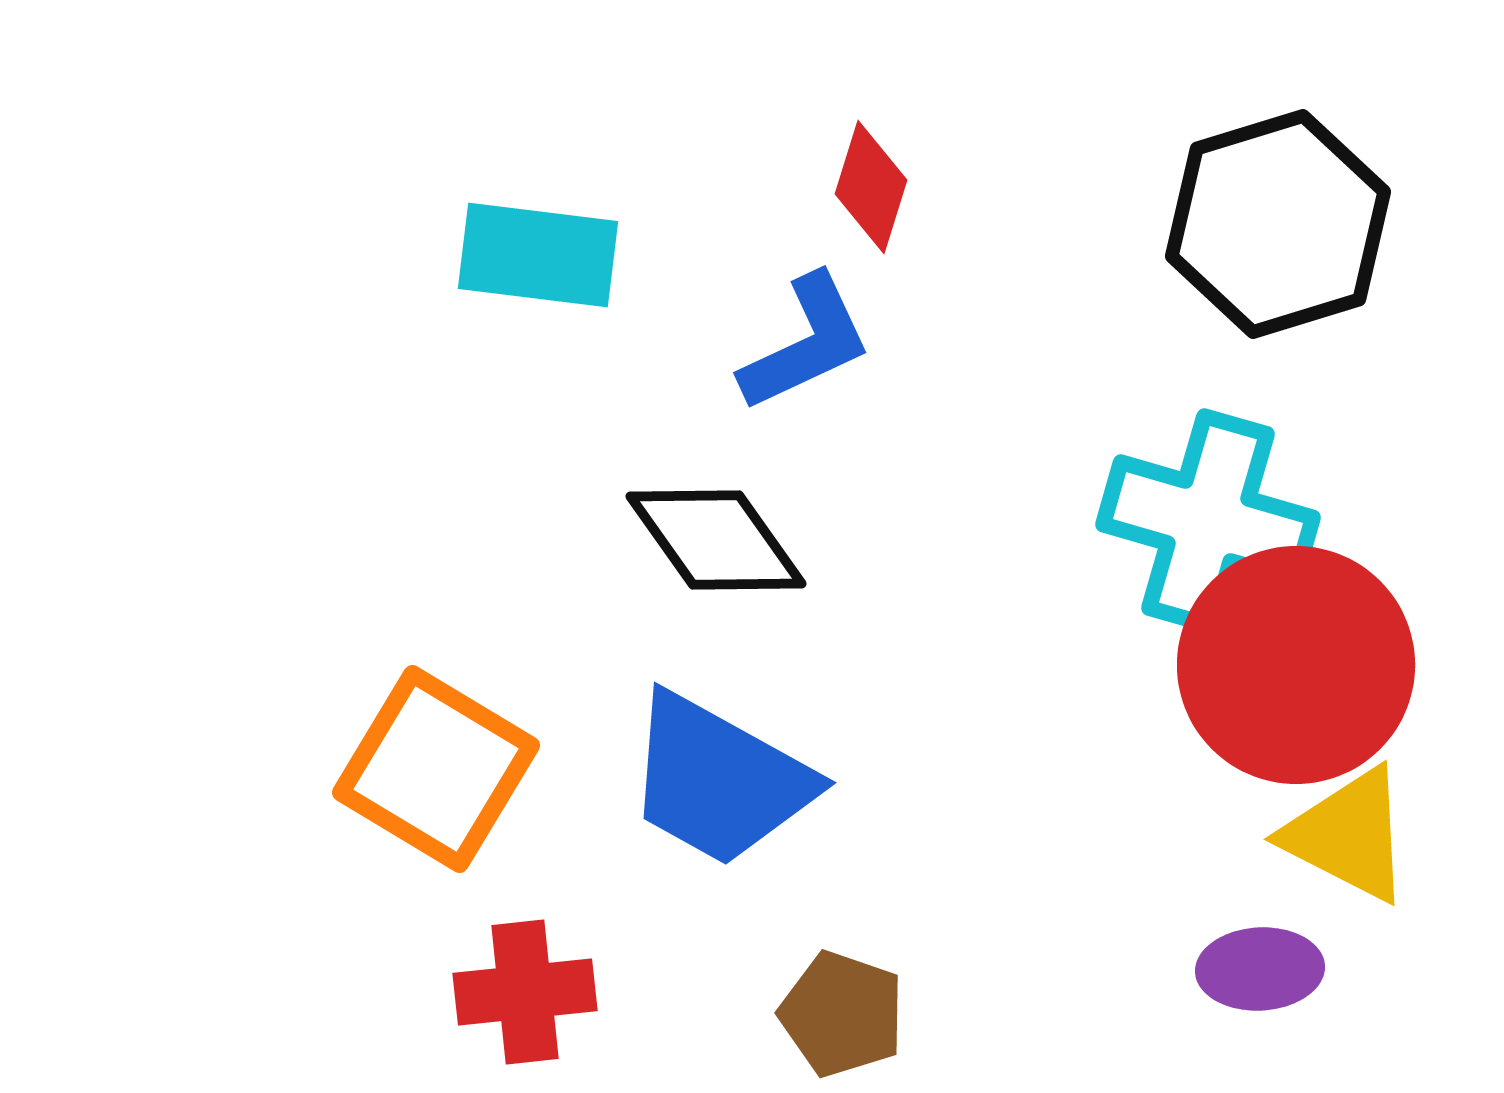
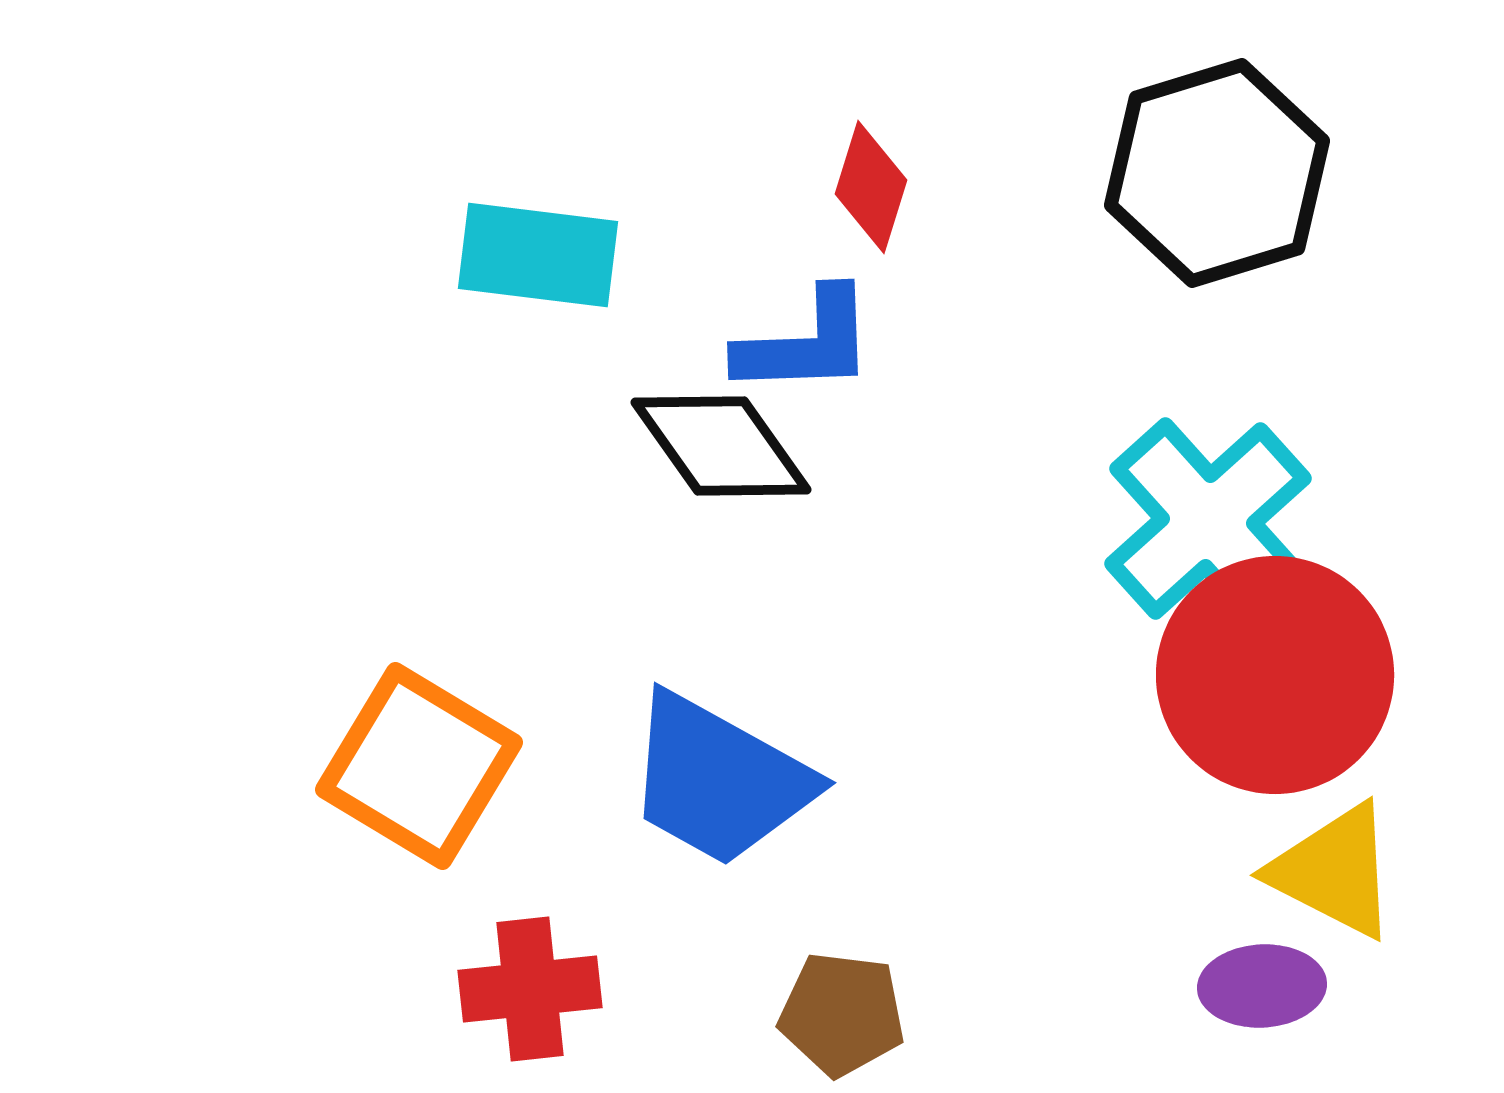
black hexagon: moved 61 px left, 51 px up
blue L-shape: rotated 23 degrees clockwise
cyan cross: rotated 32 degrees clockwise
black diamond: moved 5 px right, 94 px up
red circle: moved 21 px left, 10 px down
orange square: moved 17 px left, 3 px up
yellow triangle: moved 14 px left, 36 px down
purple ellipse: moved 2 px right, 17 px down
red cross: moved 5 px right, 3 px up
brown pentagon: rotated 12 degrees counterclockwise
